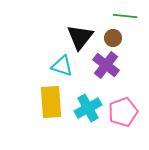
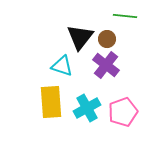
brown circle: moved 6 px left, 1 px down
cyan cross: moved 1 px left
